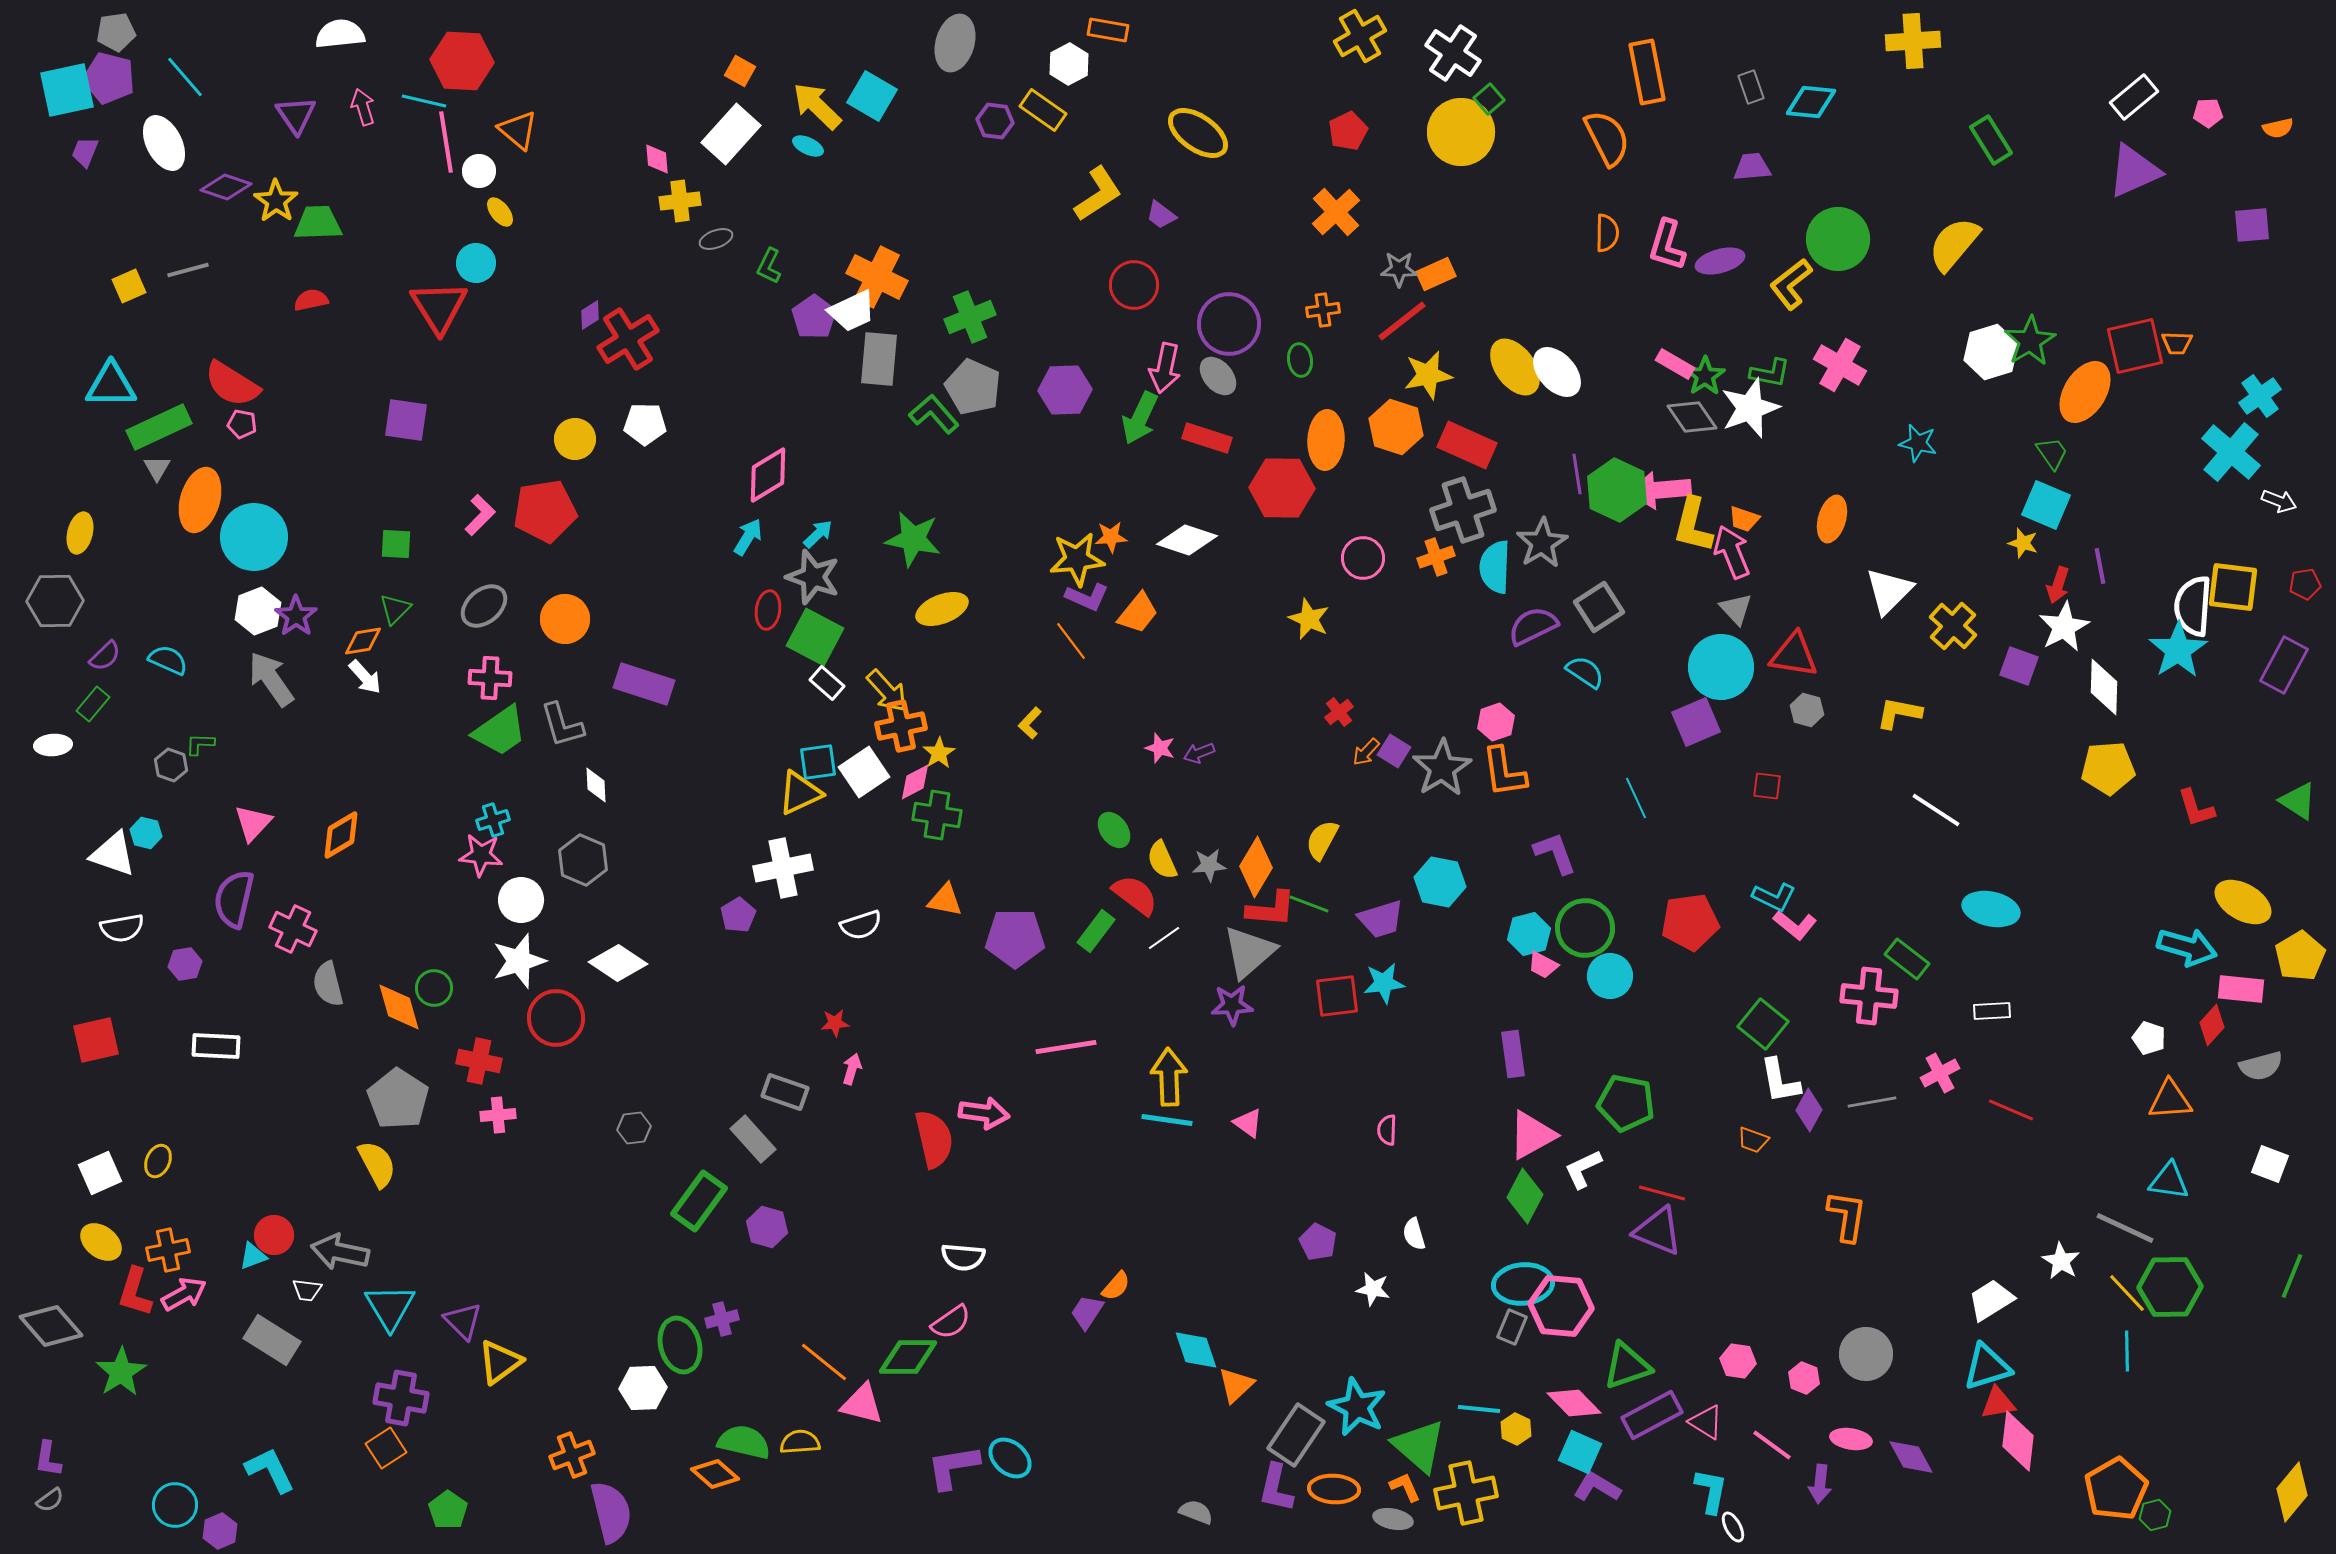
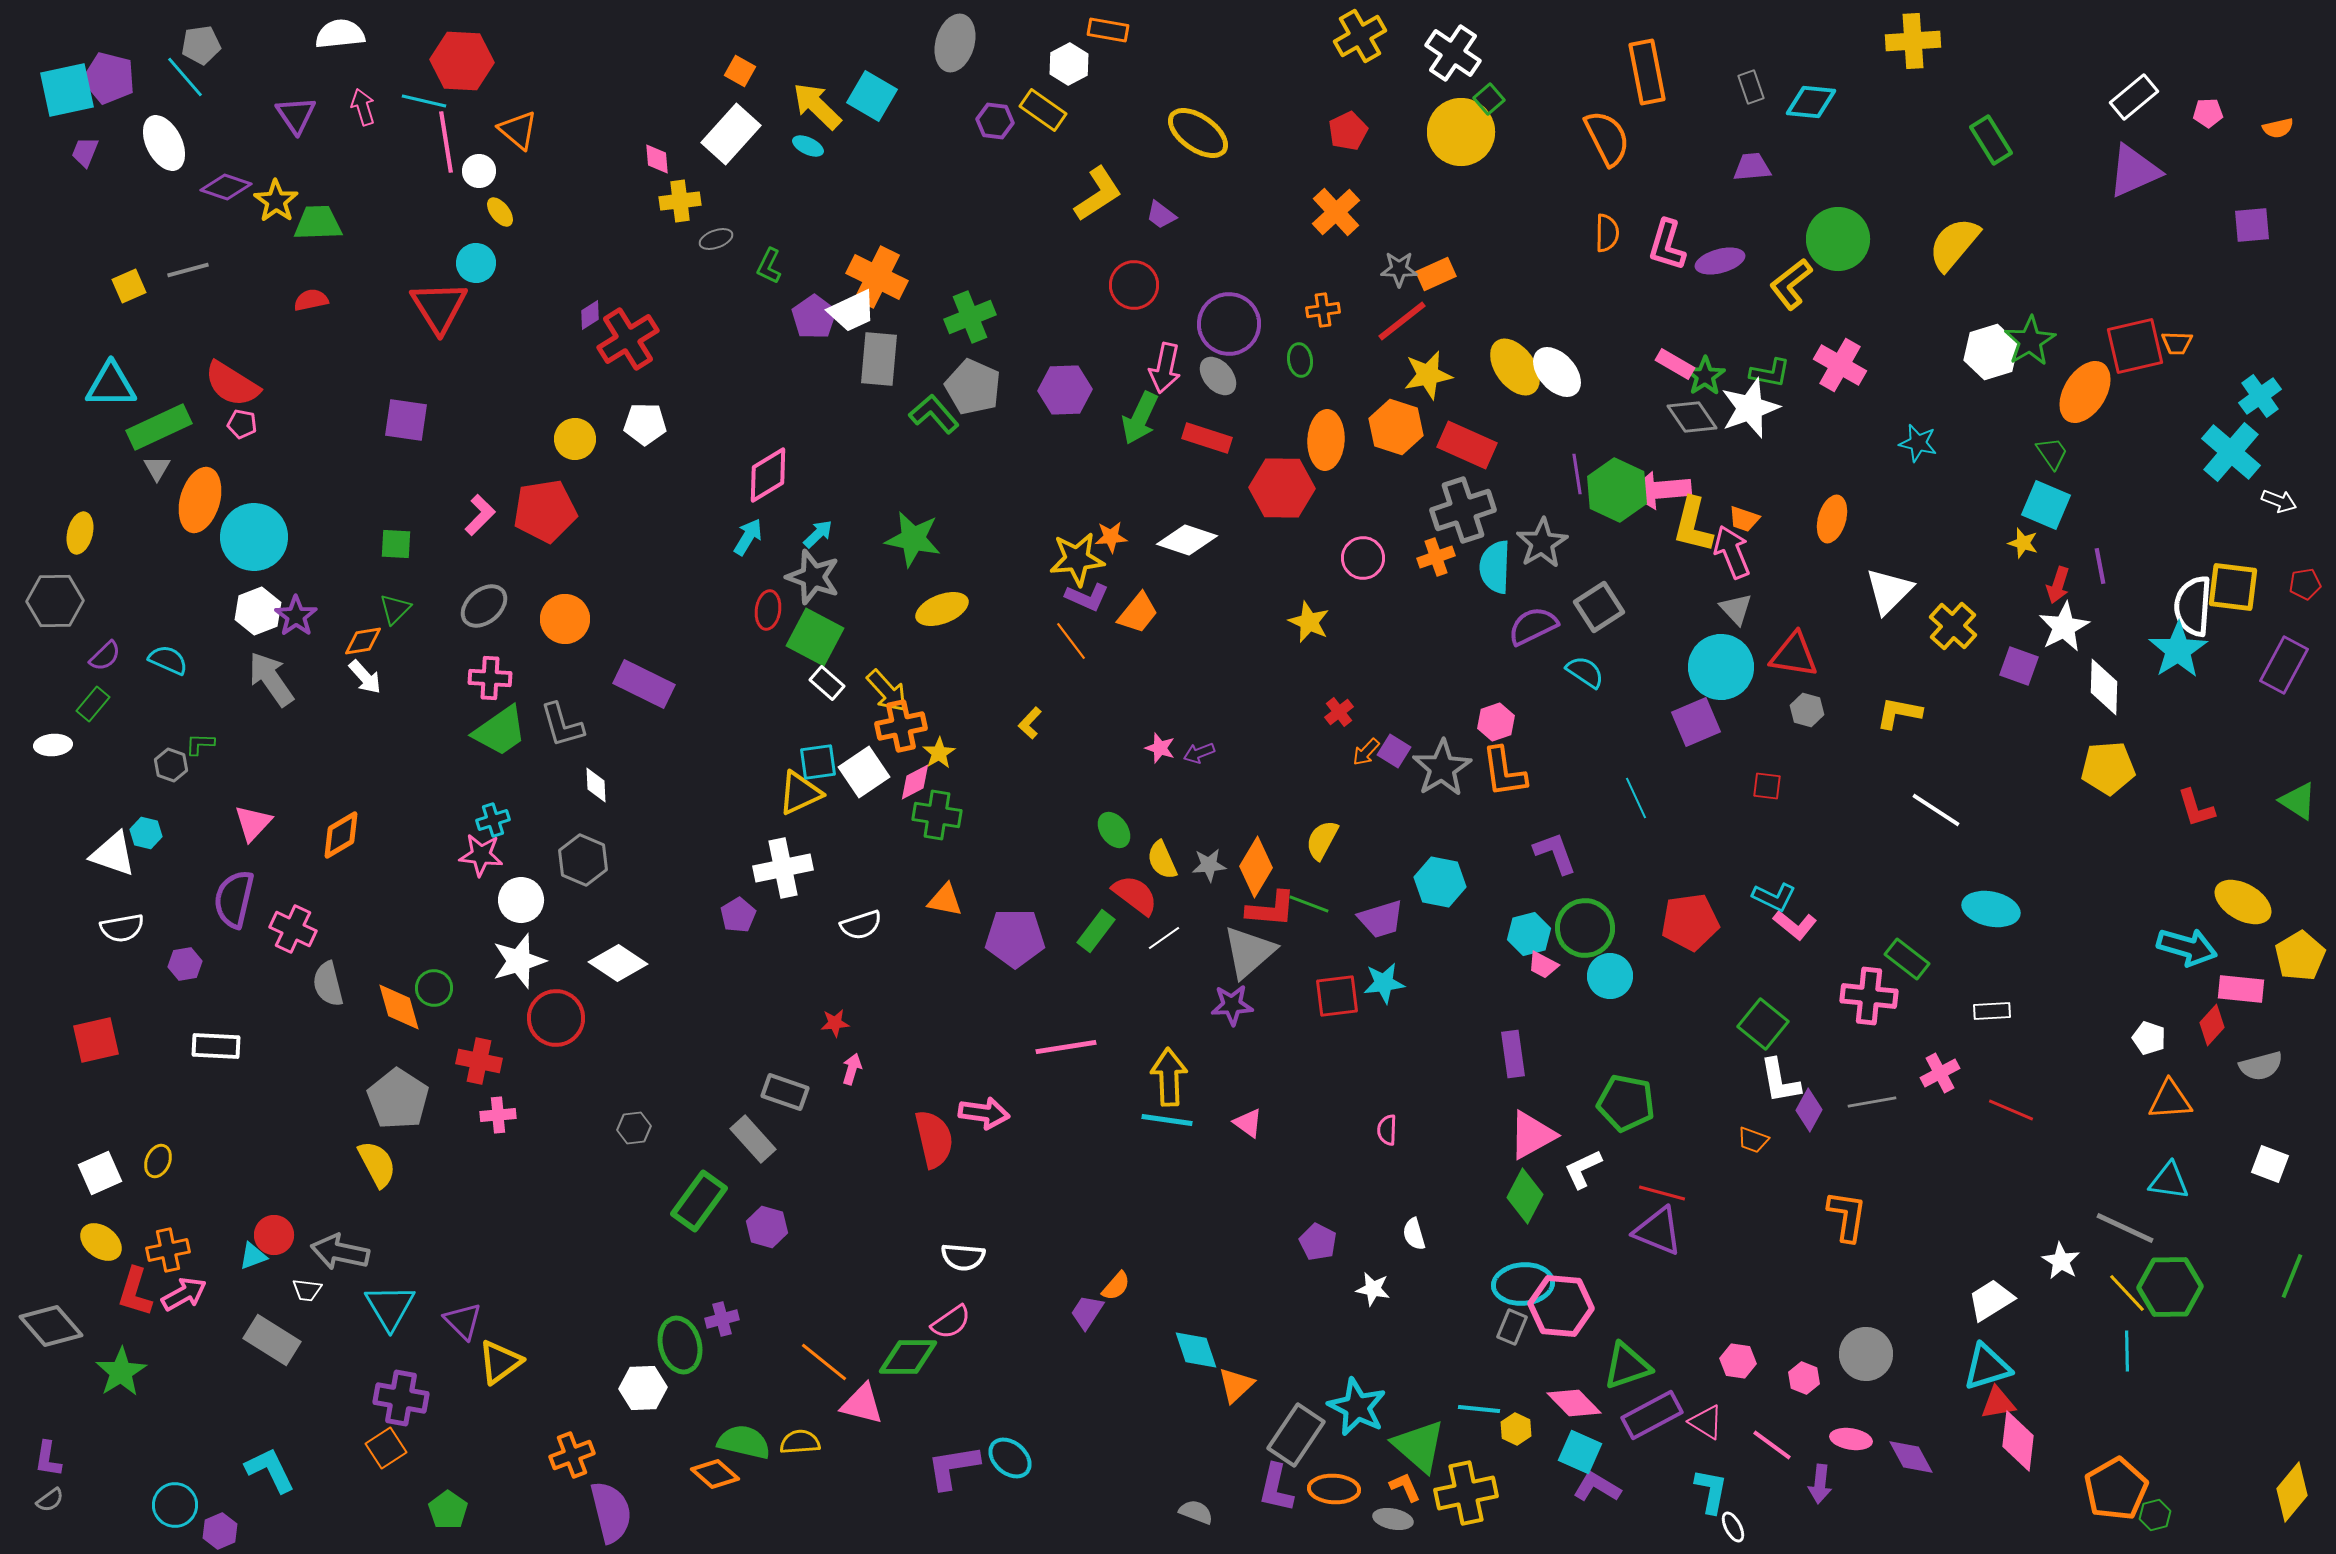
gray pentagon at (116, 32): moved 85 px right, 13 px down
yellow star at (1309, 619): moved 3 px down
purple rectangle at (644, 684): rotated 8 degrees clockwise
